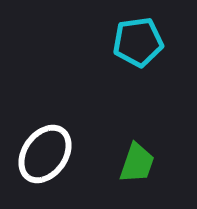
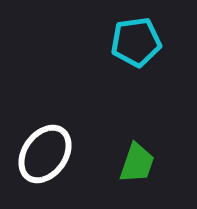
cyan pentagon: moved 2 px left
